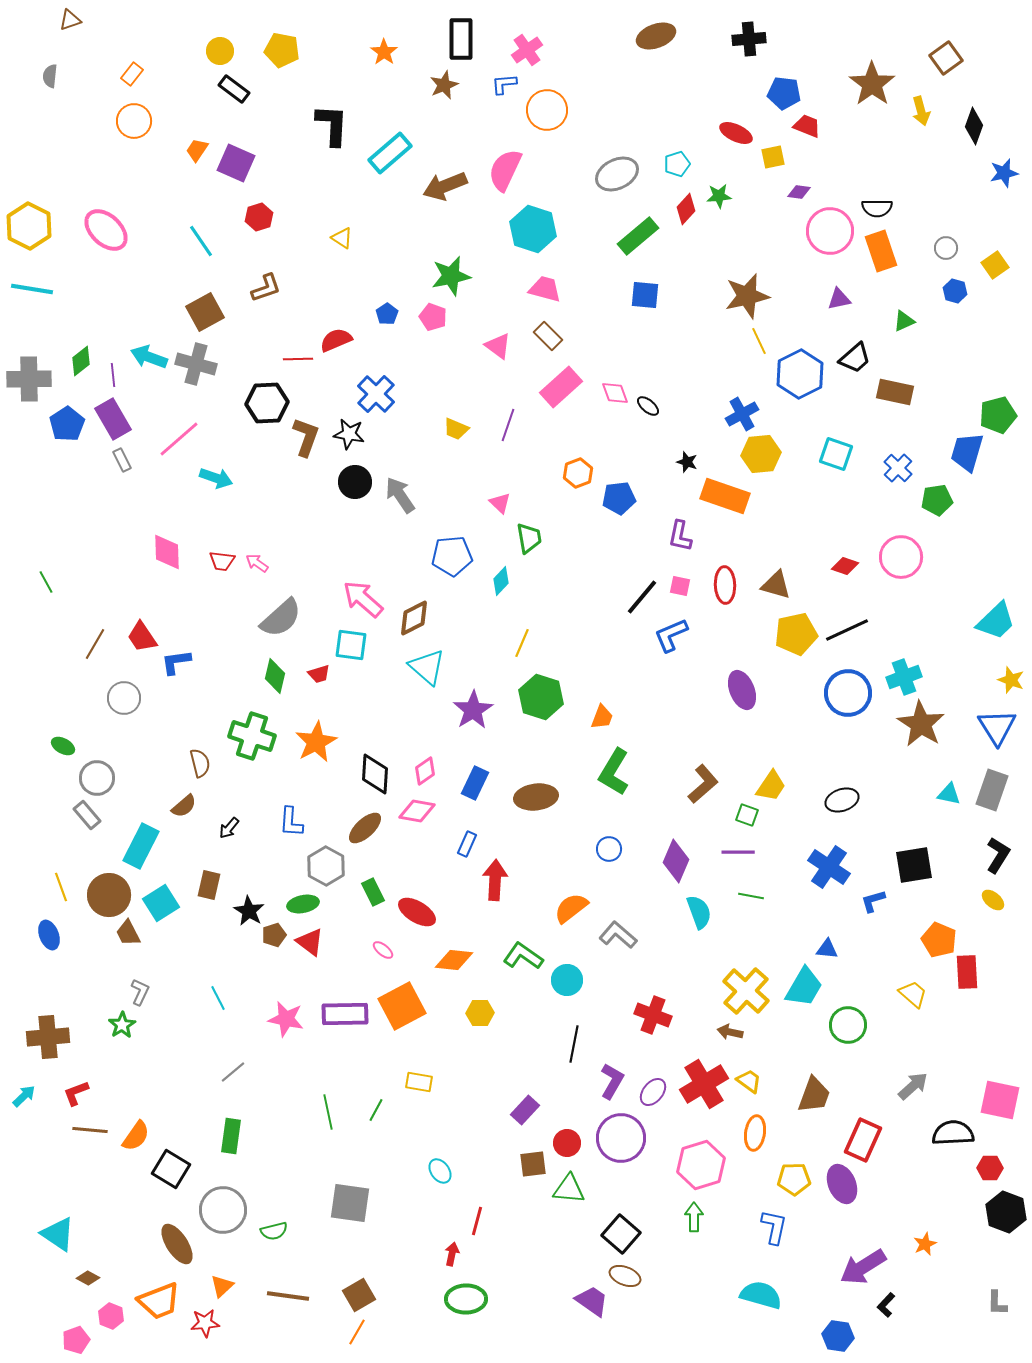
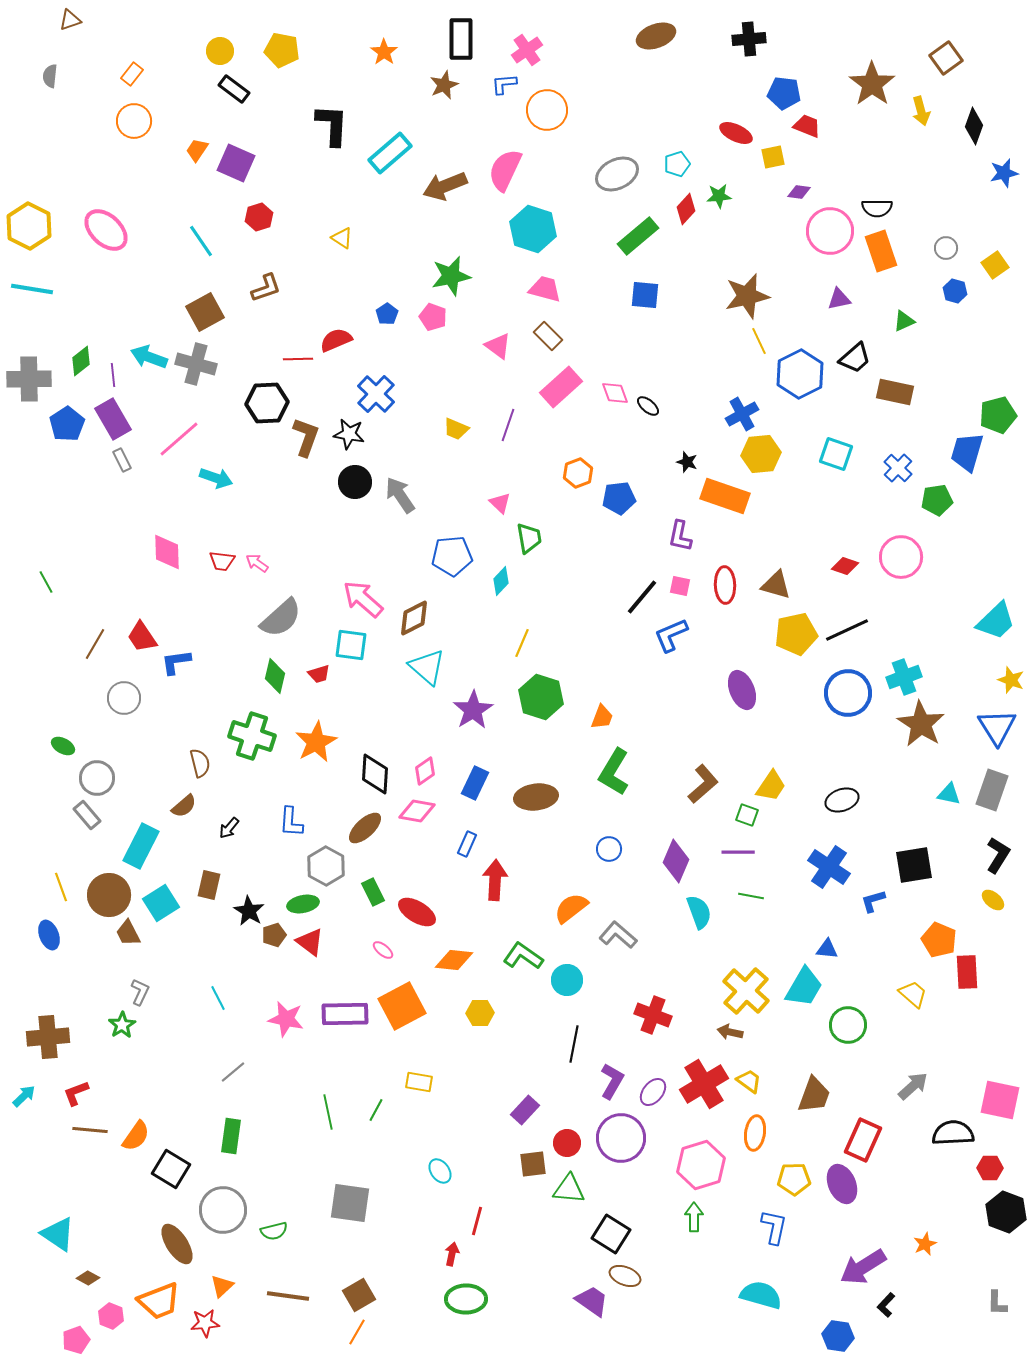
black square at (621, 1234): moved 10 px left; rotated 9 degrees counterclockwise
